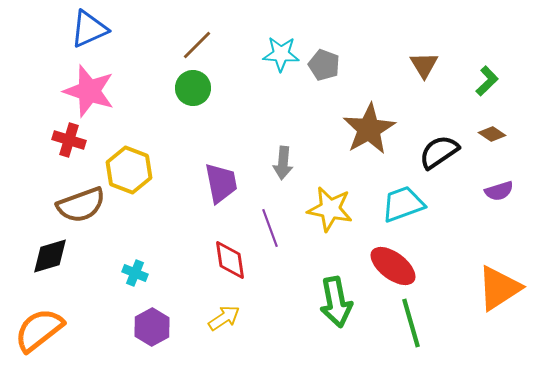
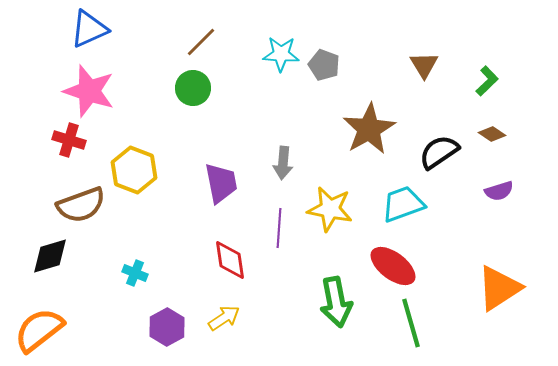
brown line: moved 4 px right, 3 px up
yellow hexagon: moved 5 px right
purple line: moved 9 px right; rotated 24 degrees clockwise
purple hexagon: moved 15 px right
